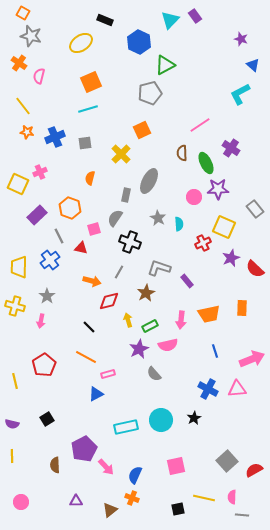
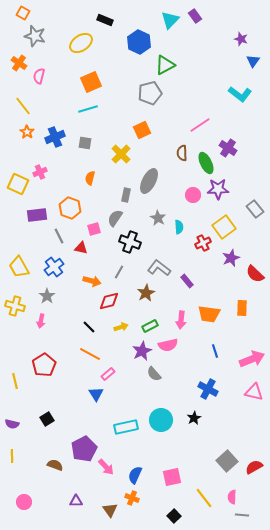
gray star at (31, 36): moved 4 px right
blue triangle at (253, 65): moved 4 px up; rotated 24 degrees clockwise
cyan L-shape at (240, 94): rotated 115 degrees counterclockwise
orange star at (27, 132): rotated 24 degrees clockwise
gray square at (85, 143): rotated 16 degrees clockwise
purple cross at (231, 148): moved 3 px left
pink circle at (194, 197): moved 1 px left, 2 px up
purple rectangle at (37, 215): rotated 36 degrees clockwise
cyan semicircle at (179, 224): moved 3 px down
yellow square at (224, 227): rotated 30 degrees clockwise
blue cross at (50, 260): moved 4 px right, 7 px down
yellow trapezoid at (19, 267): rotated 30 degrees counterclockwise
gray L-shape at (159, 268): rotated 20 degrees clockwise
red semicircle at (255, 269): moved 5 px down
orange trapezoid at (209, 314): rotated 20 degrees clockwise
yellow arrow at (128, 320): moved 7 px left, 7 px down; rotated 88 degrees clockwise
purple star at (139, 349): moved 3 px right, 2 px down
orange line at (86, 357): moved 4 px right, 3 px up
pink rectangle at (108, 374): rotated 24 degrees counterclockwise
pink triangle at (237, 389): moved 17 px right, 3 px down; rotated 18 degrees clockwise
blue triangle at (96, 394): rotated 35 degrees counterclockwise
brown semicircle at (55, 465): rotated 112 degrees clockwise
pink square at (176, 466): moved 4 px left, 11 px down
red semicircle at (254, 470): moved 3 px up
yellow line at (204, 498): rotated 40 degrees clockwise
pink circle at (21, 502): moved 3 px right
black square at (178, 509): moved 4 px left, 7 px down; rotated 32 degrees counterclockwise
brown triangle at (110, 510): rotated 28 degrees counterclockwise
